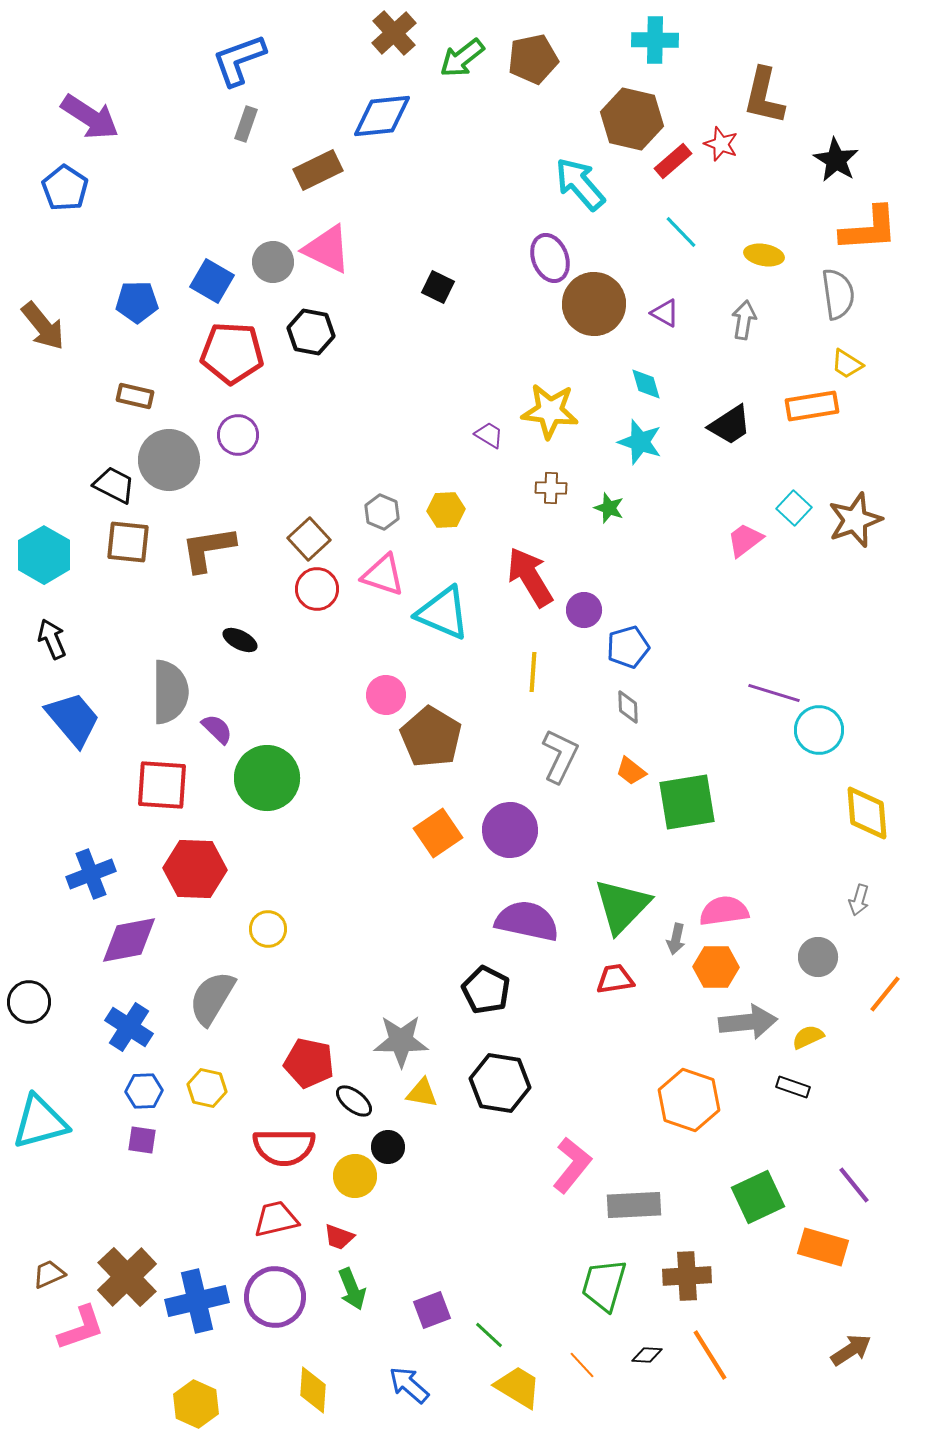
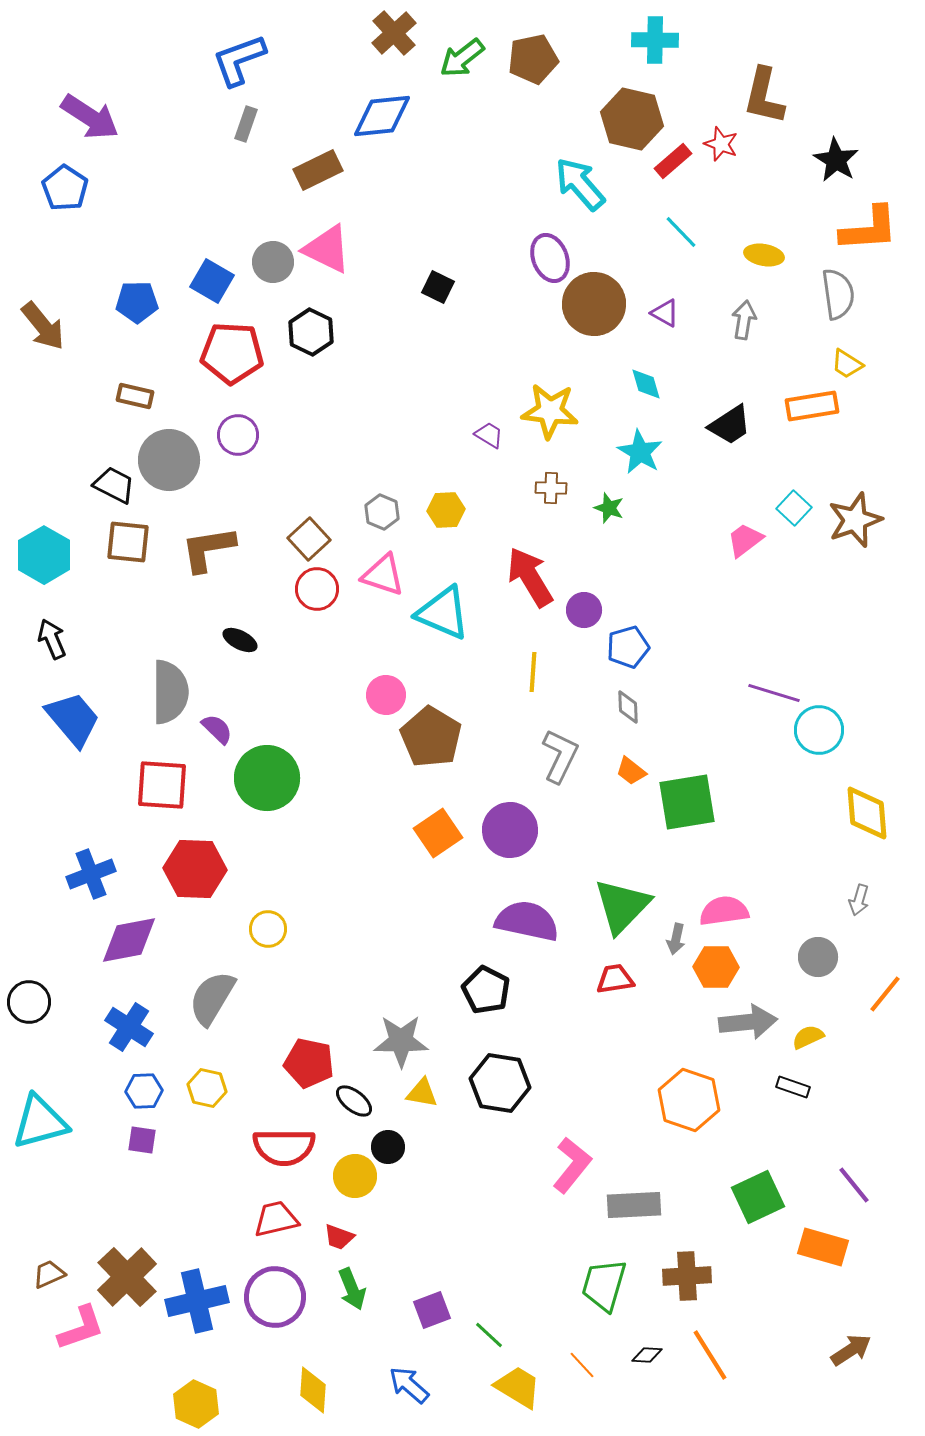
black hexagon at (311, 332): rotated 15 degrees clockwise
cyan star at (640, 442): moved 10 px down; rotated 12 degrees clockwise
